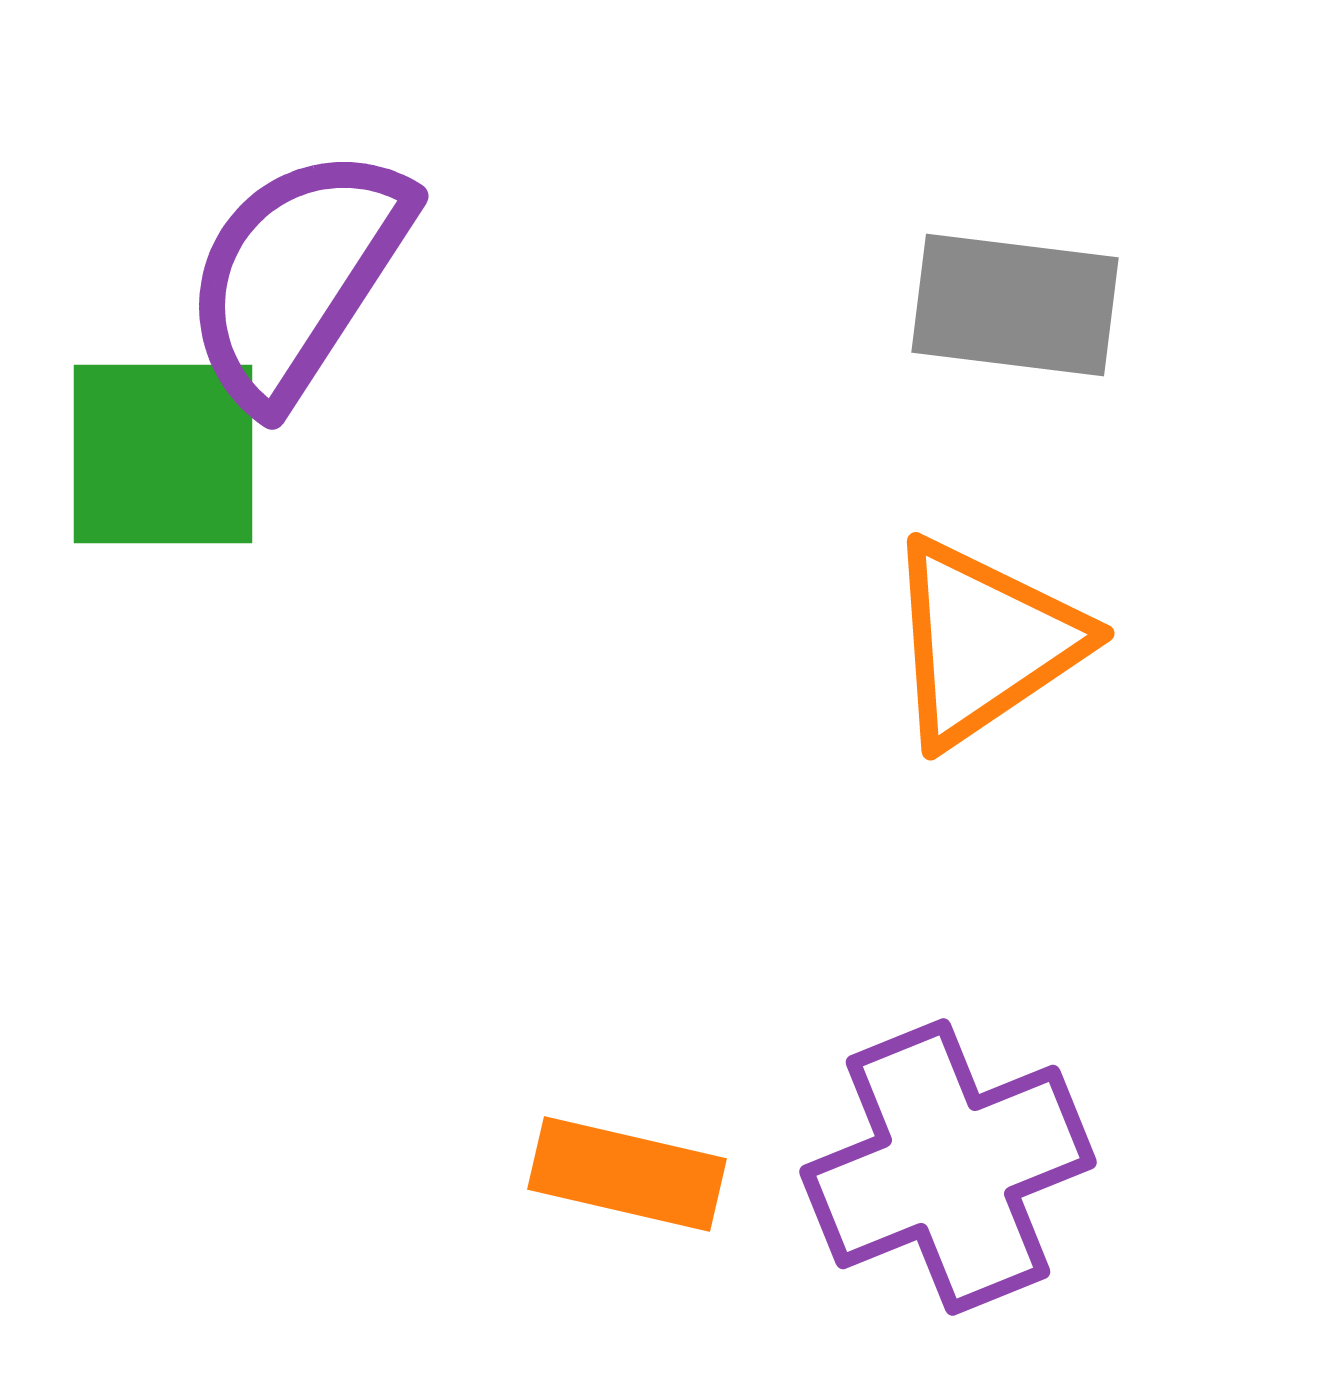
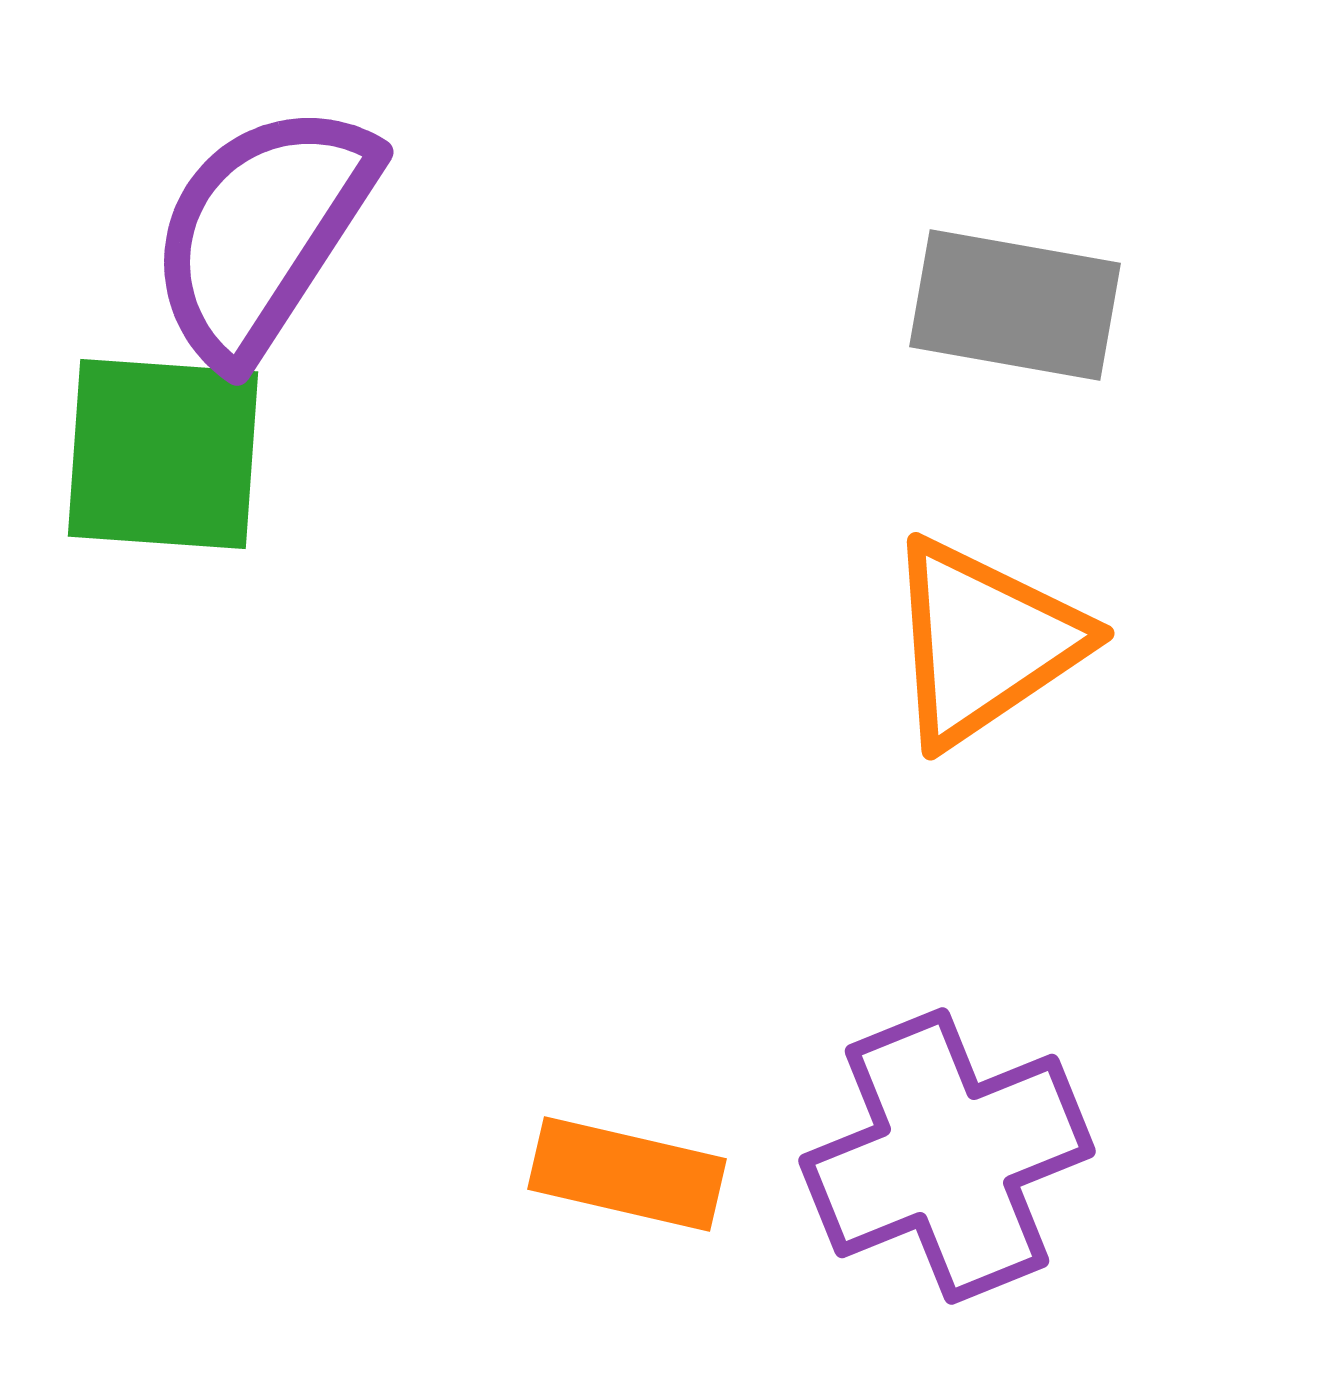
purple semicircle: moved 35 px left, 44 px up
gray rectangle: rotated 3 degrees clockwise
green square: rotated 4 degrees clockwise
purple cross: moved 1 px left, 11 px up
